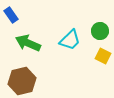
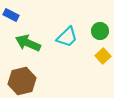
blue rectangle: rotated 28 degrees counterclockwise
cyan trapezoid: moved 3 px left, 3 px up
yellow square: rotated 21 degrees clockwise
